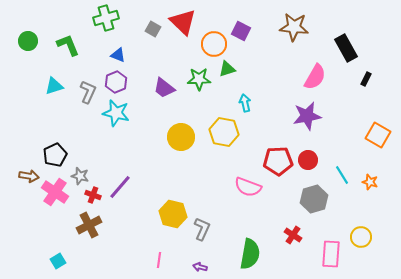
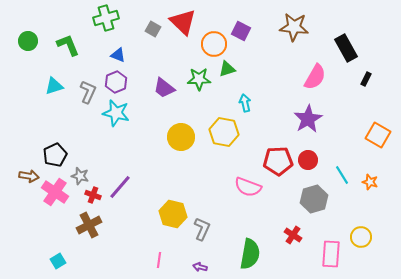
purple star at (307, 116): moved 1 px right, 3 px down; rotated 20 degrees counterclockwise
